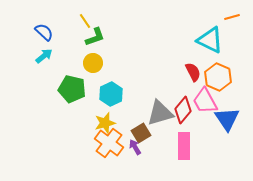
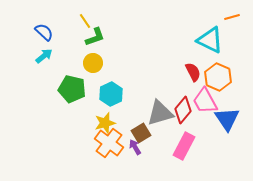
pink rectangle: rotated 28 degrees clockwise
